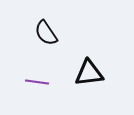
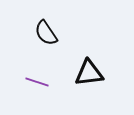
purple line: rotated 10 degrees clockwise
